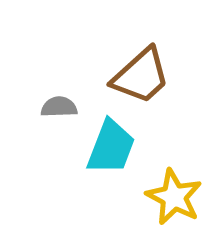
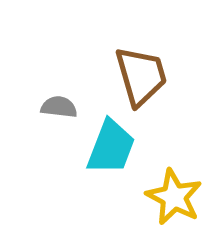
brown trapezoid: rotated 64 degrees counterclockwise
gray semicircle: rotated 9 degrees clockwise
